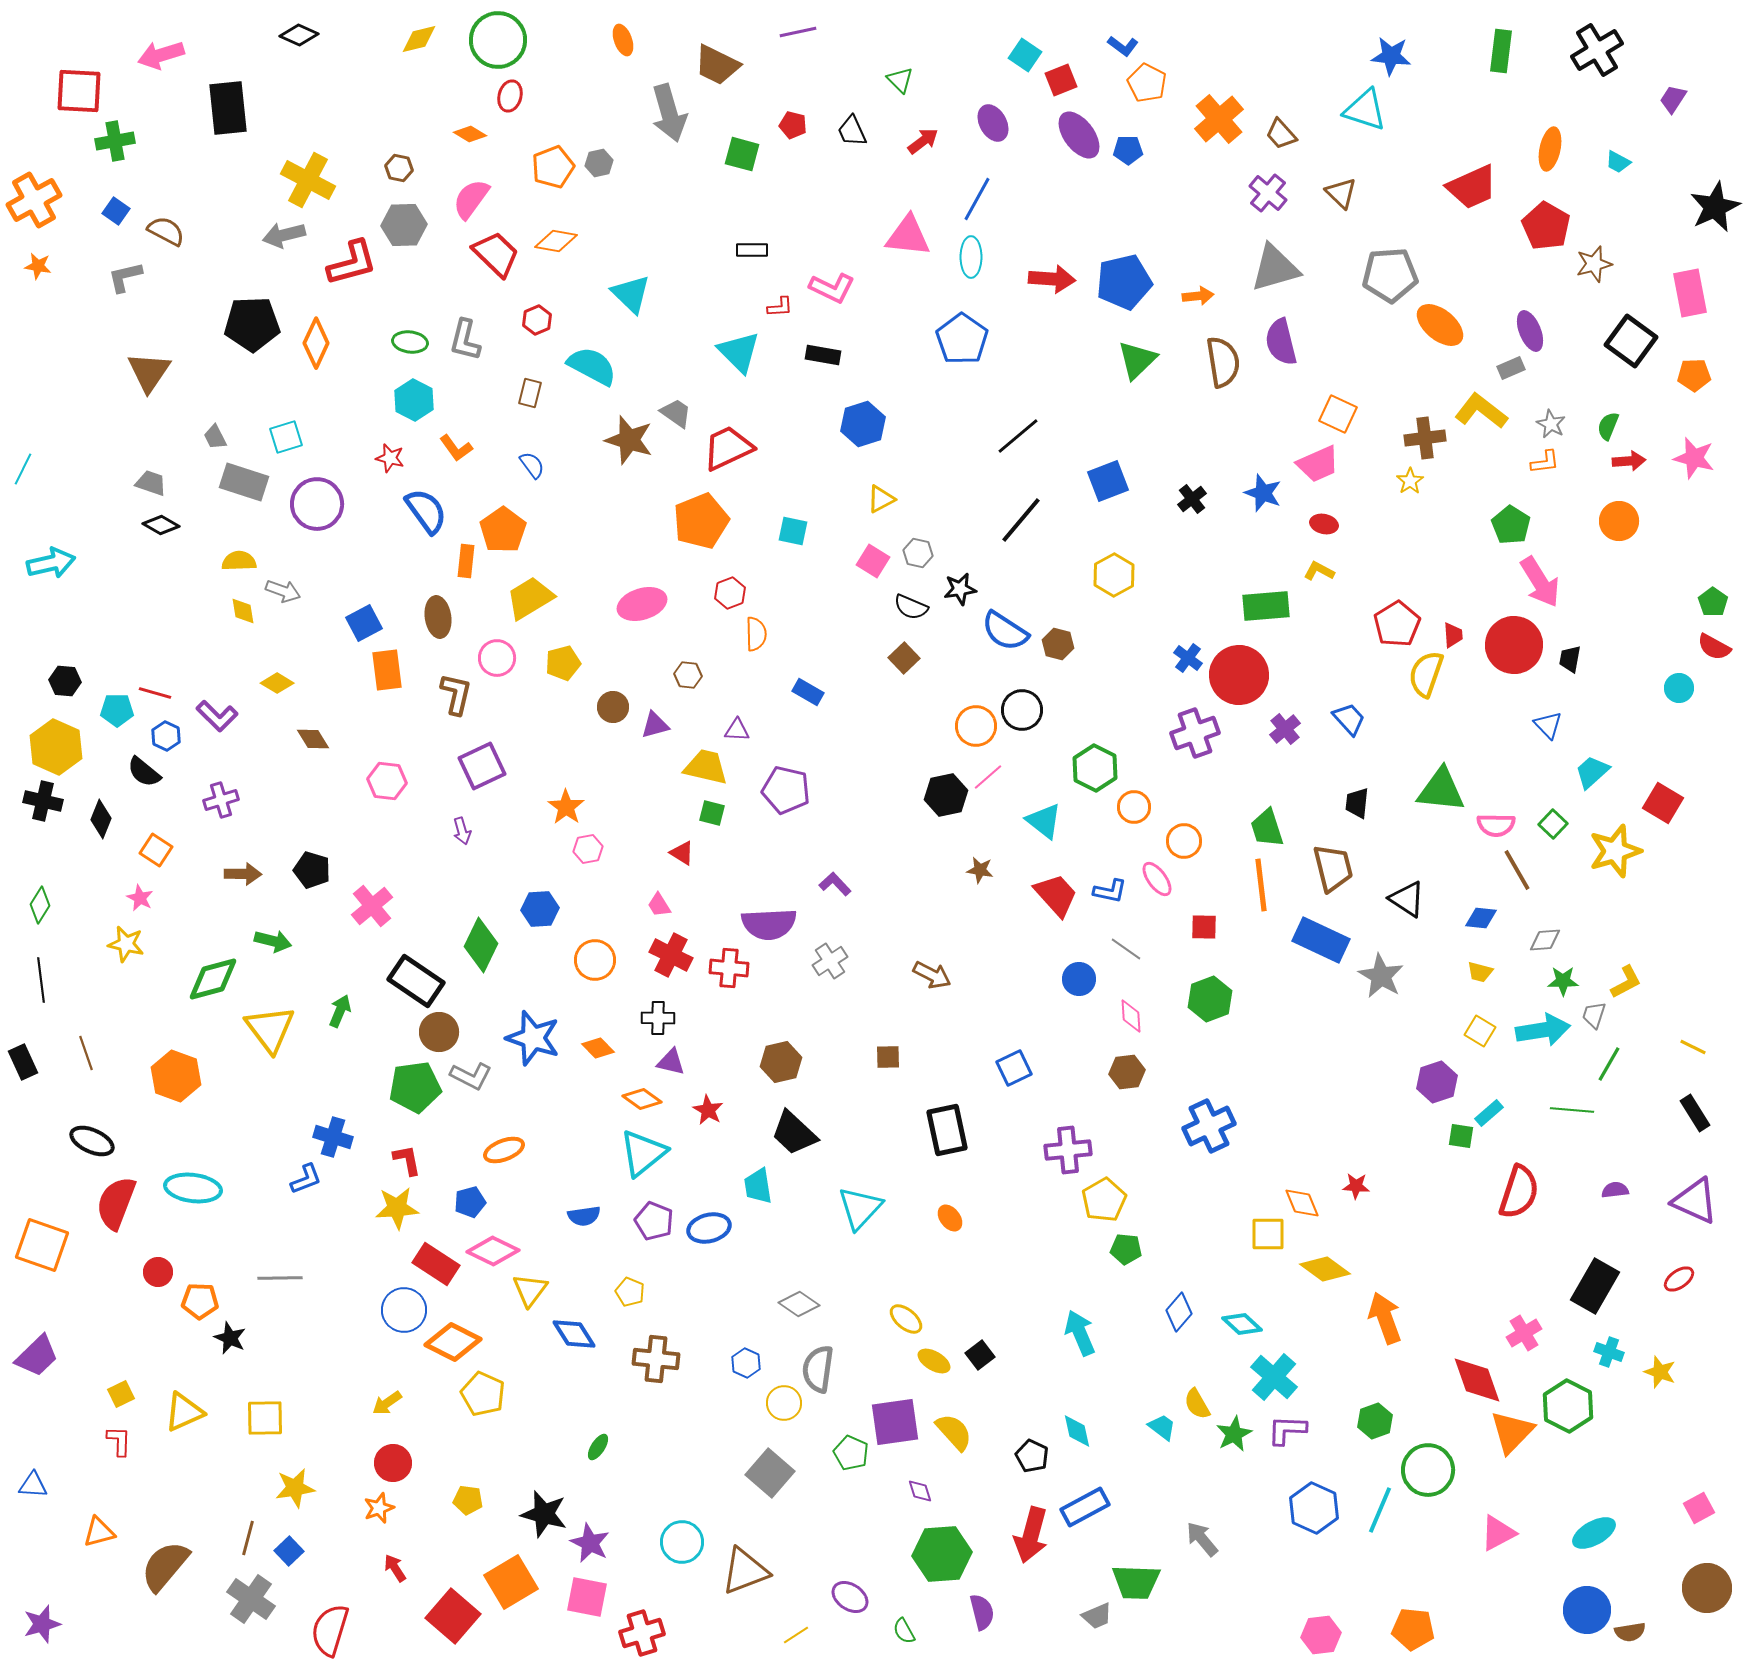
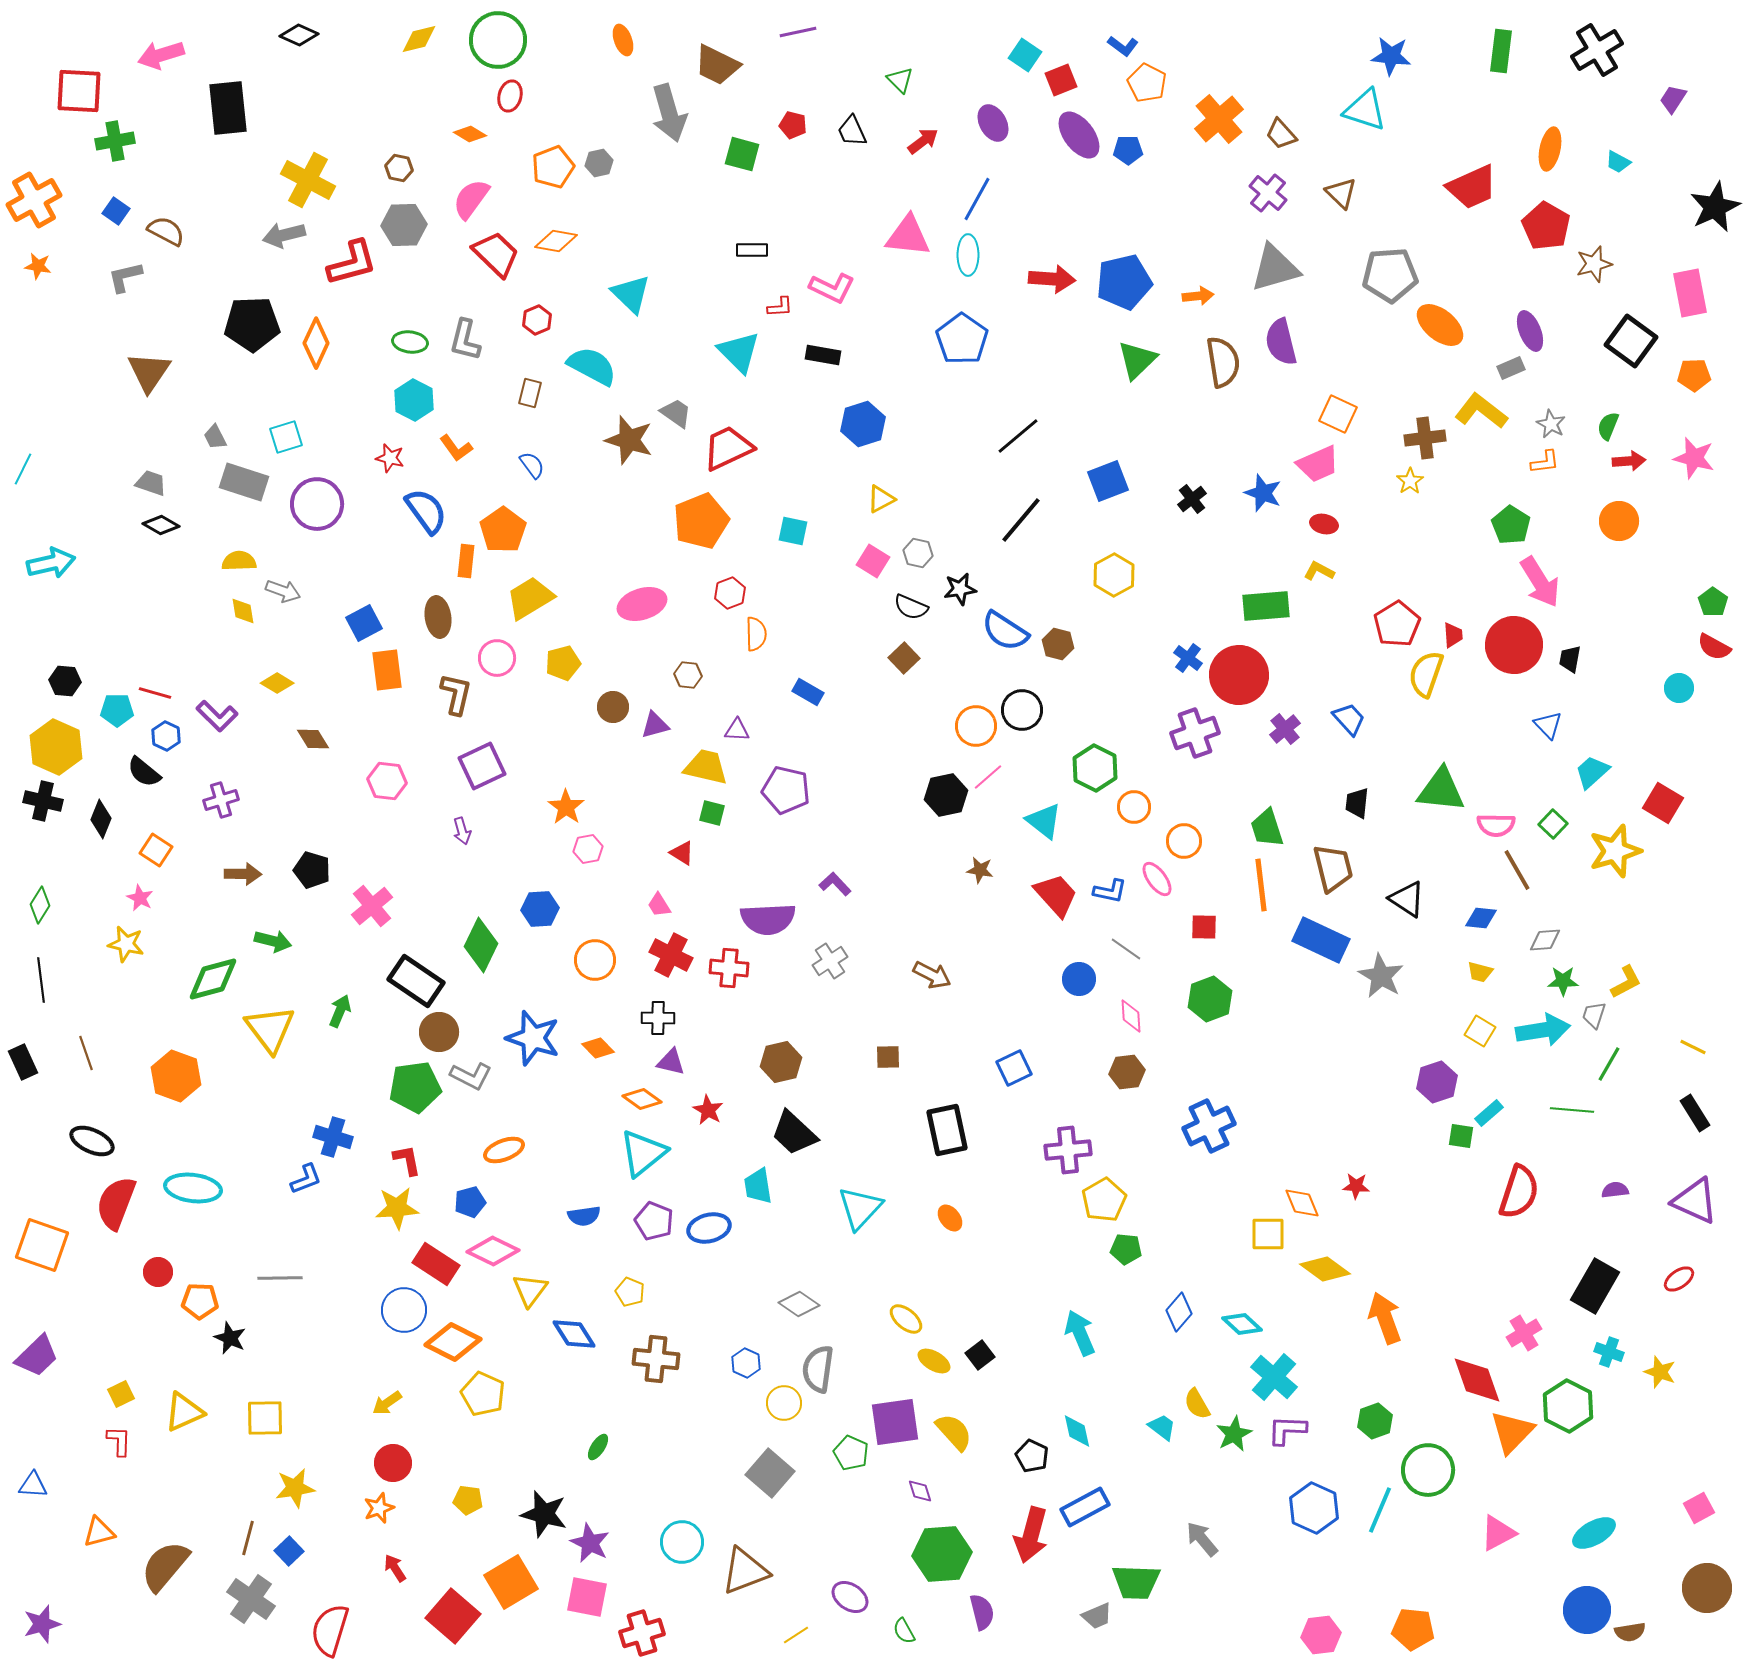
cyan ellipse at (971, 257): moved 3 px left, 2 px up
purple semicircle at (769, 924): moved 1 px left, 5 px up
